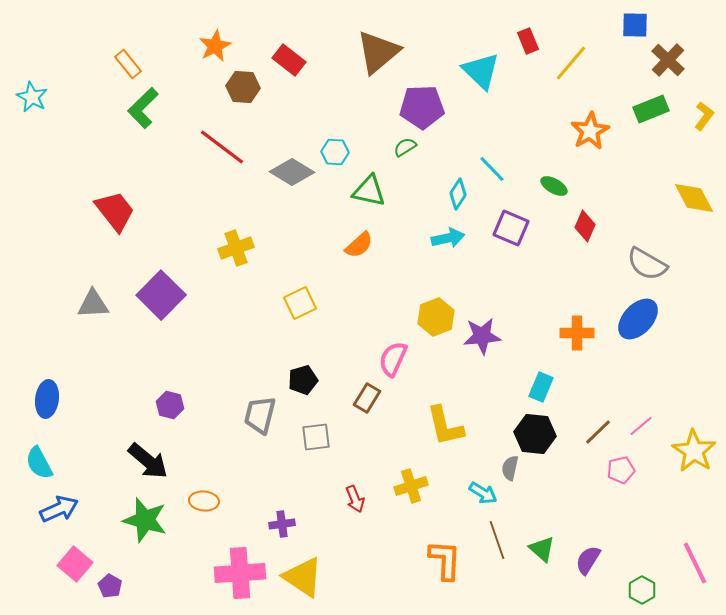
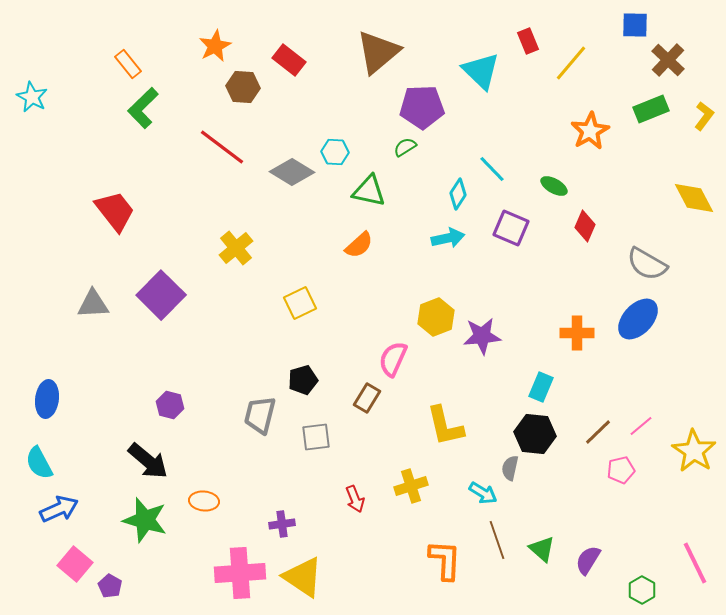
yellow cross at (236, 248): rotated 20 degrees counterclockwise
